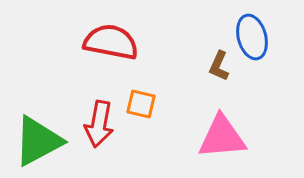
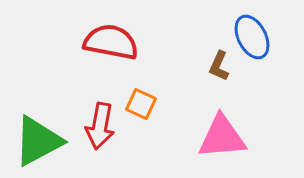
blue ellipse: rotated 12 degrees counterclockwise
orange square: rotated 12 degrees clockwise
red arrow: moved 1 px right, 2 px down
